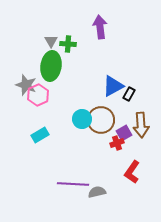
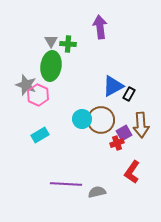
pink hexagon: rotated 10 degrees counterclockwise
purple line: moved 7 px left
